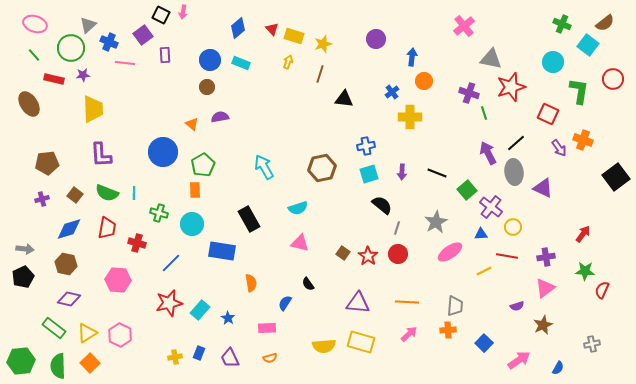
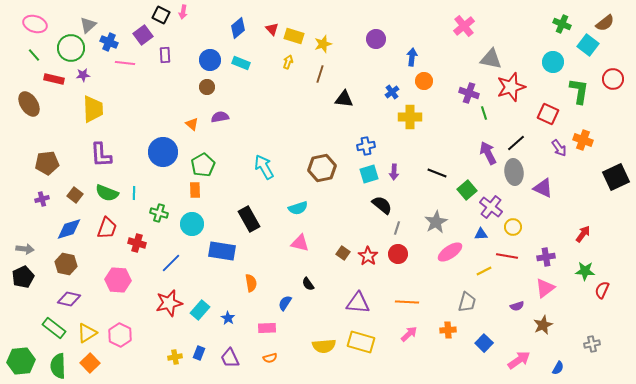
purple arrow at (402, 172): moved 8 px left
black square at (616, 177): rotated 12 degrees clockwise
red trapezoid at (107, 228): rotated 10 degrees clockwise
gray trapezoid at (455, 306): moved 12 px right, 4 px up; rotated 10 degrees clockwise
